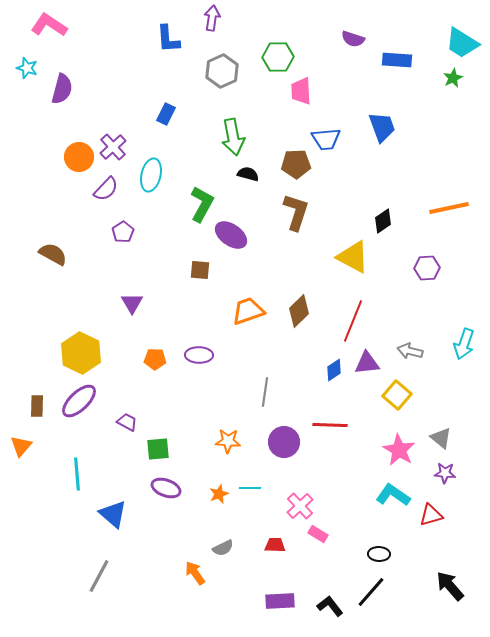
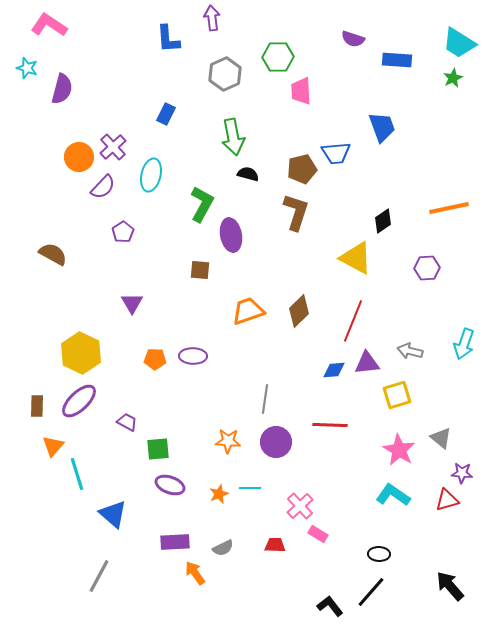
purple arrow at (212, 18): rotated 15 degrees counterclockwise
cyan trapezoid at (462, 43): moved 3 px left
gray hexagon at (222, 71): moved 3 px right, 3 px down
blue trapezoid at (326, 139): moved 10 px right, 14 px down
brown pentagon at (296, 164): moved 6 px right, 5 px down; rotated 12 degrees counterclockwise
purple semicircle at (106, 189): moved 3 px left, 2 px up
purple ellipse at (231, 235): rotated 44 degrees clockwise
yellow triangle at (353, 257): moved 3 px right, 1 px down
purple ellipse at (199, 355): moved 6 px left, 1 px down
blue diamond at (334, 370): rotated 30 degrees clockwise
gray line at (265, 392): moved 7 px down
yellow square at (397, 395): rotated 32 degrees clockwise
purple circle at (284, 442): moved 8 px left
orange triangle at (21, 446): moved 32 px right
purple star at (445, 473): moved 17 px right
cyan line at (77, 474): rotated 12 degrees counterclockwise
purple ellipse at (166, 488): moved 4 px right, 3 px up
red triangle at (431, 515): moved 16 px right, 15 px up
purple rectangle at (280, 601): moved 105 px left, 59 px up
